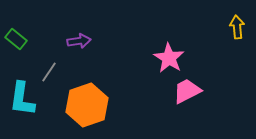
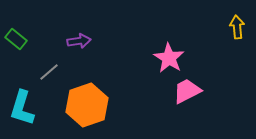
gray line: rotated 15 degrees clockwise
cyan L-shape: moved 9 px down; rotated 9 degrees clockwise
